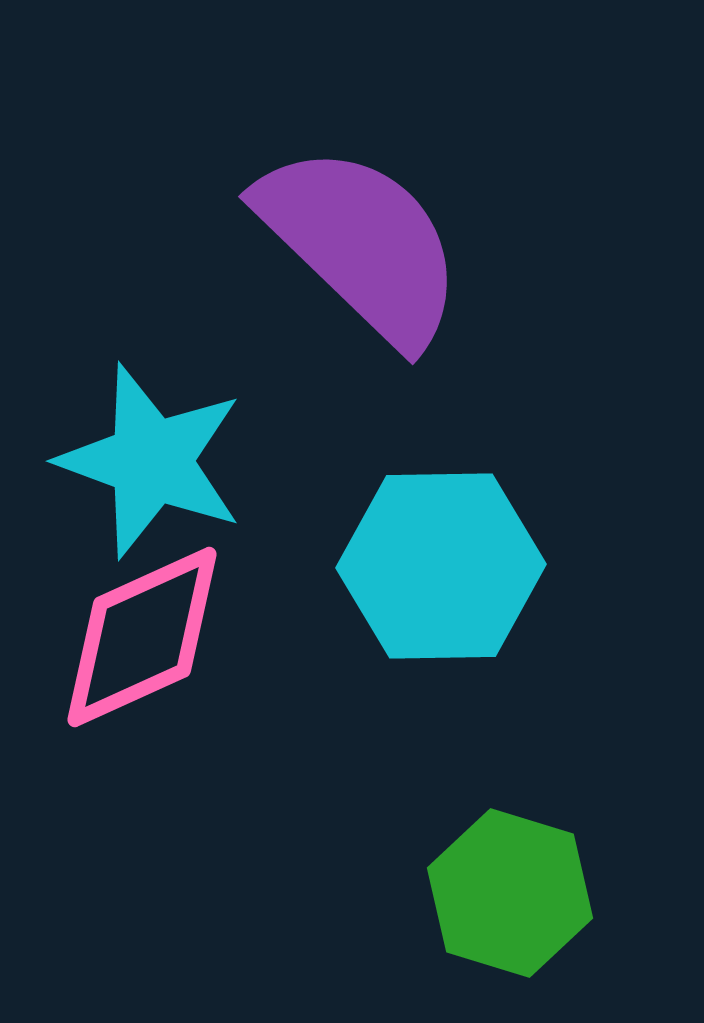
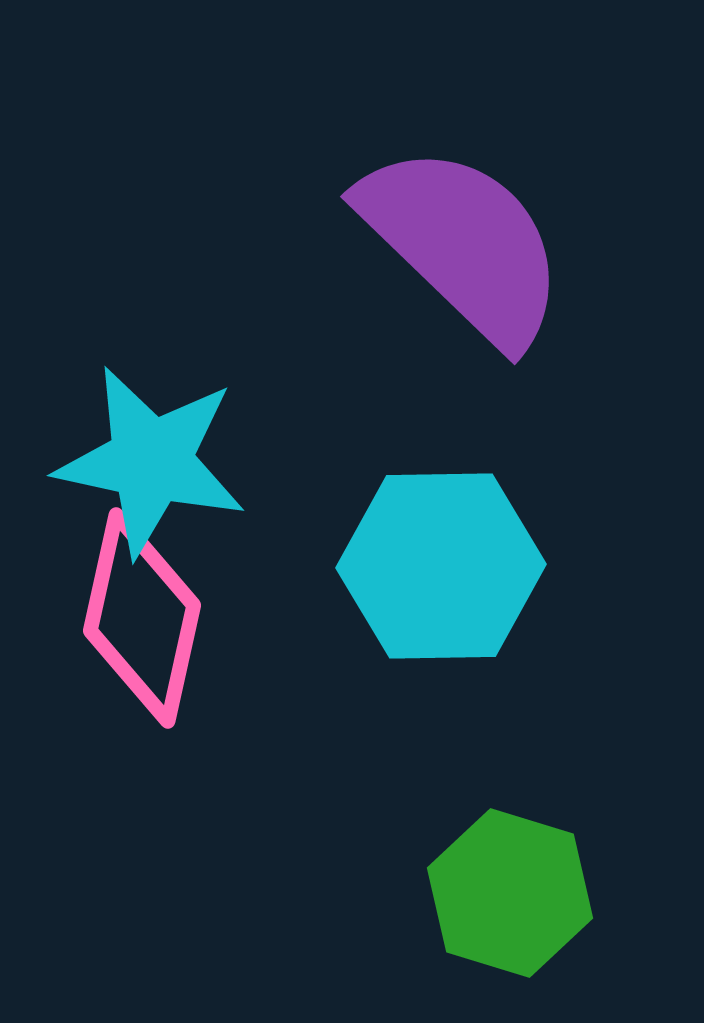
purple semicircle: moved 102 px right
cyan star: rotated 8 degrees counterclockwise
pink diamond: moved 19 px up; rotated 53 degrees counterclockwise
